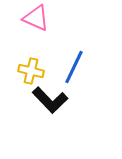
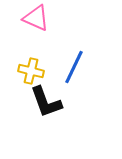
black L-shape: moved 4 px left, 2 px down; rotated 24 degrees clockwise
